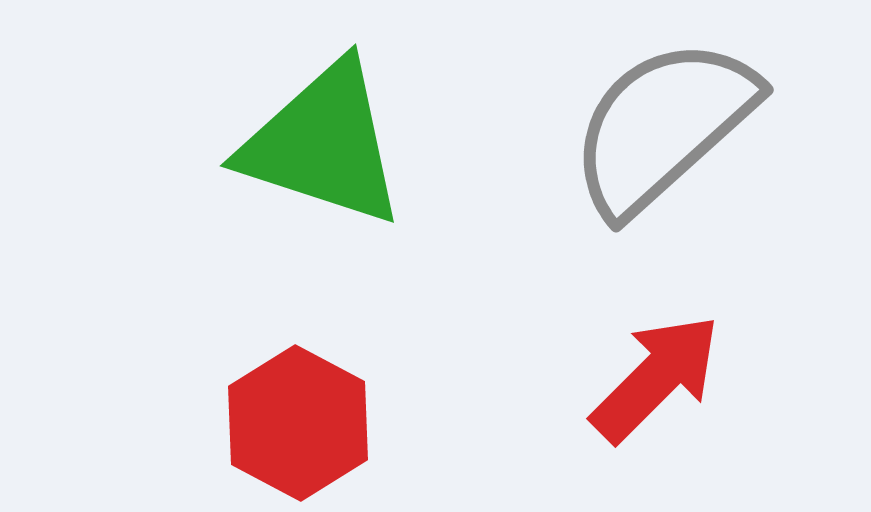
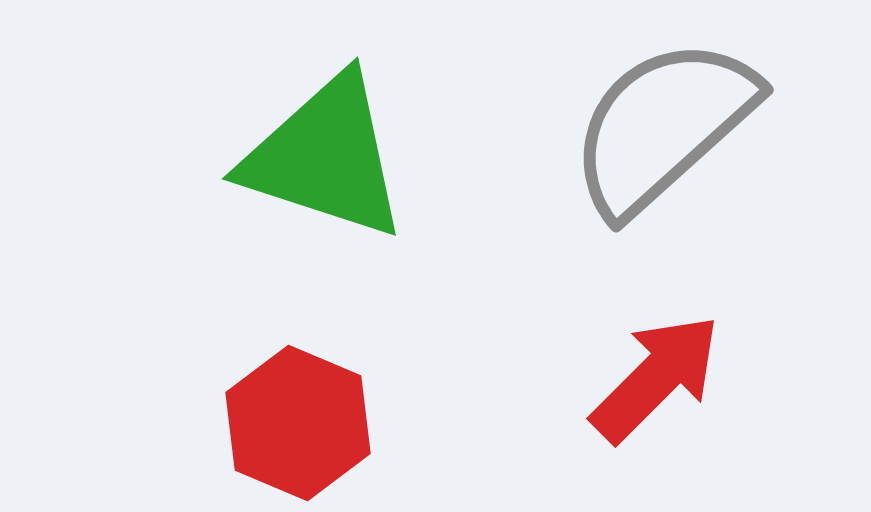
green triangle: moved 2 px right, 13 px down
red hexagon: rotated 5 degrees counterclockwise
